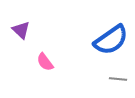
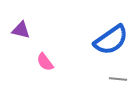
purple triangle: rotated 30 degrees counterclockwise
